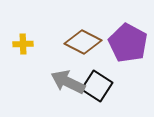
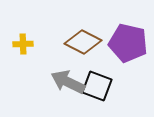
purple pentagon: rotated 15 degrees counterclockwise
black square: rotated 12 degrees counterclockwise
